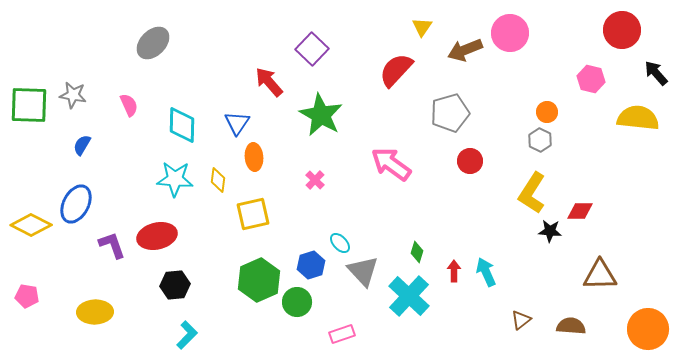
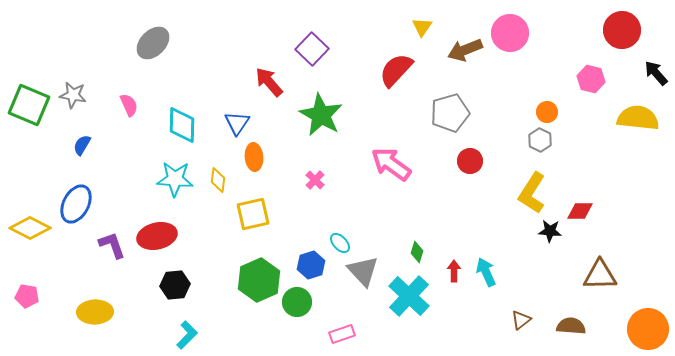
green square at (29, 105): rotated 21 degrees clockwise
yellow diamond at (31, 225): moved 1 px left, 3 px down
